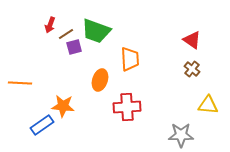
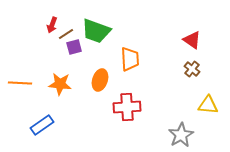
red arrow: moved 2 px right
orange star: moved 3 px left, 22 px up
gray star: rotated 30 degrees counterclockwise
